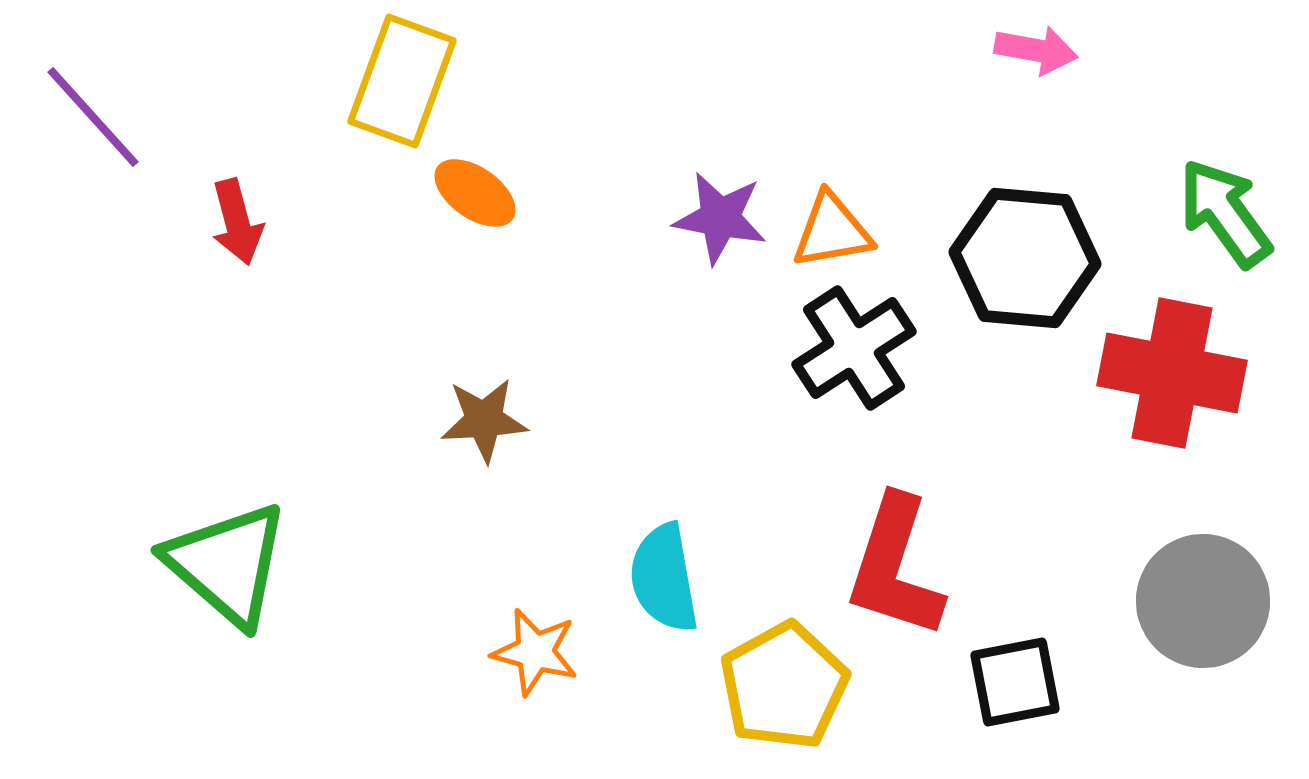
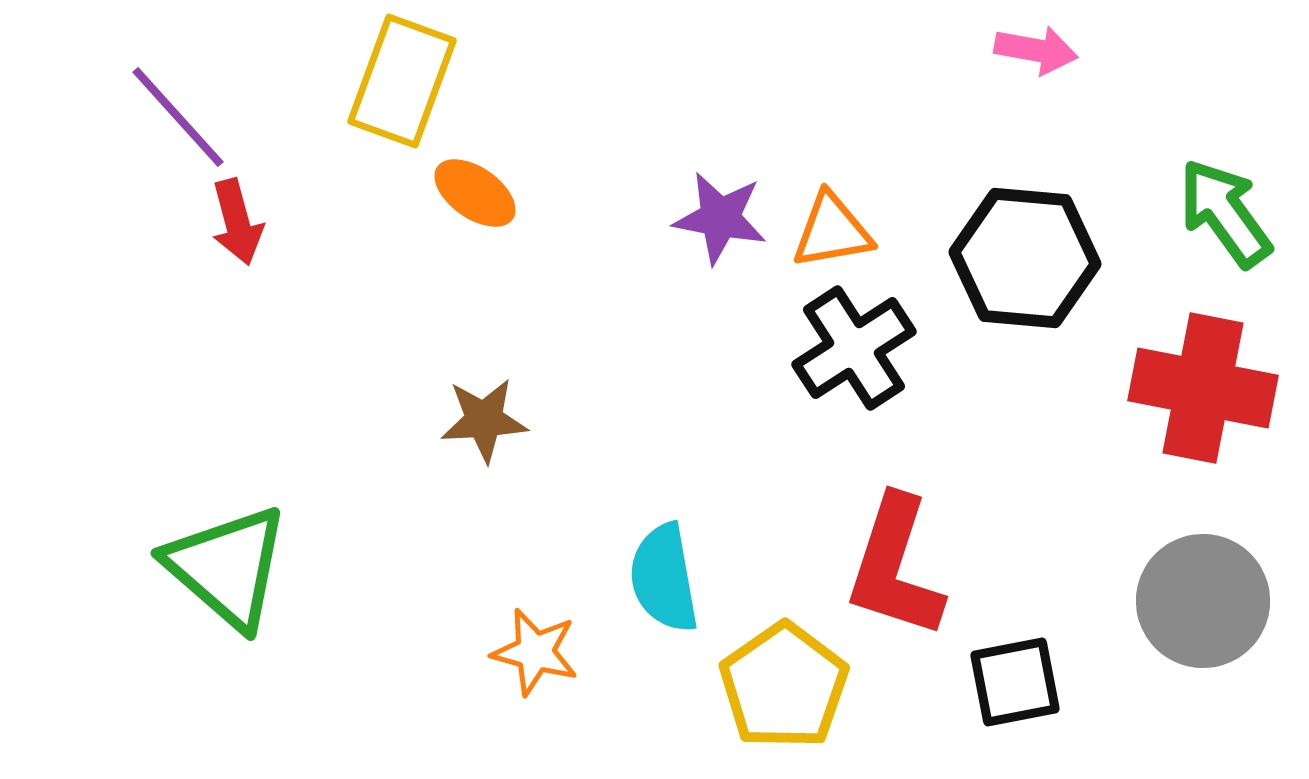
purple line: moved 85 px right
red cross: moved 31 px right, 15 px down
green triangle: moved 3 px down
yellow pentagon: rotated 6 degrees counterclockwise
